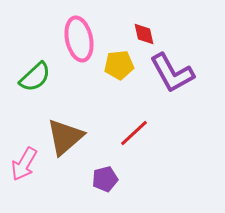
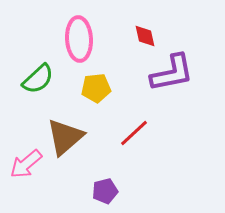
red diamond: moved 1 px right, 2 px down
pink ellipse: rotated 9 degrees clockwise
yellow pentagon: moved 23 px left, 23 px down
purple L-shape: rotated 72 degrees counterclockwise
green semicircle: moved 3 px right, 2 px down
pink arrow: moved 2 px right; rotated 20 degrees clockwise
purple pentagon: moved 12 px down
